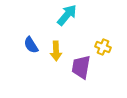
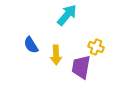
yellow cross: moved 7 px left
yellow arrow: moved 4 px down
